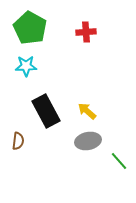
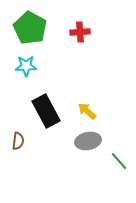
red cross: moved 6 px left
